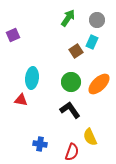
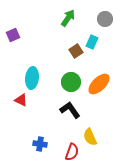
gray circle: moved 8 px right, 1 px up
red triangle: rotated 16 degrees clockwise
